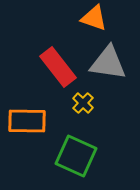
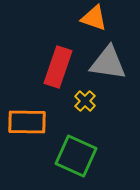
red rectangle: rotated 57 degrees clockwise
yellow cross: moved 2 px right, 2 px up
orange rectangle: moved 1 px down
